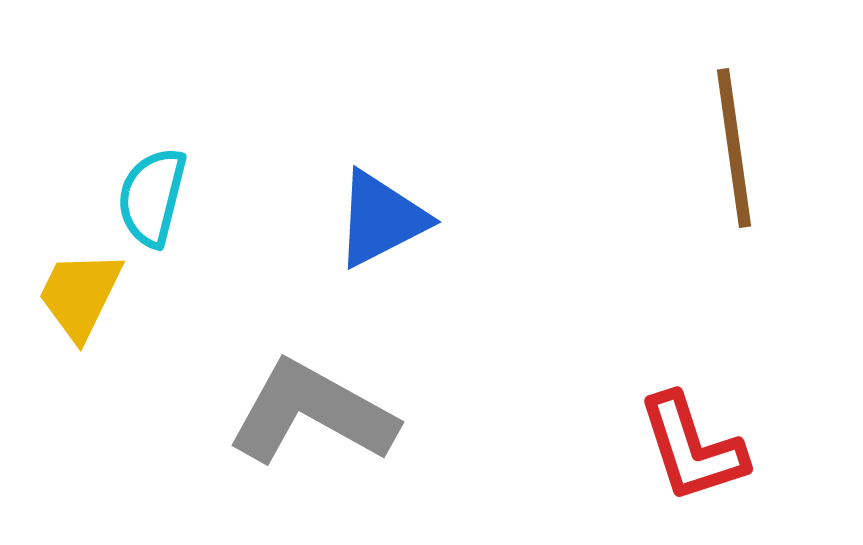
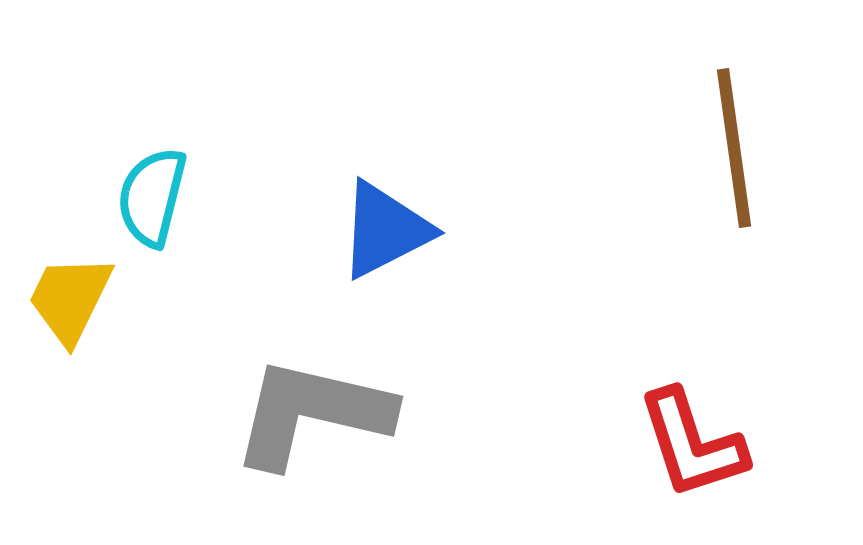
blue triangle: moved 4 px right, 11 px down
yellow trapezoid: moved 10 px left, 4 px down
gray L-shape: rotated 16 degrees counterclockwise
red L-shape: moved 4 px up
